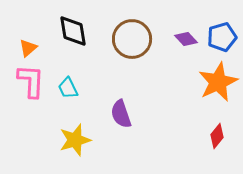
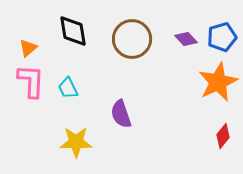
red diamond: moved 6 px right
yellow star: moved 1 px right, 2 px down; rotated 16 degrees clockwise
